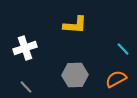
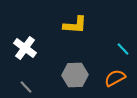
white cross: rotated 35 degrees counterclockwise
orange semicircle: moved 1 px left, 1 px up
